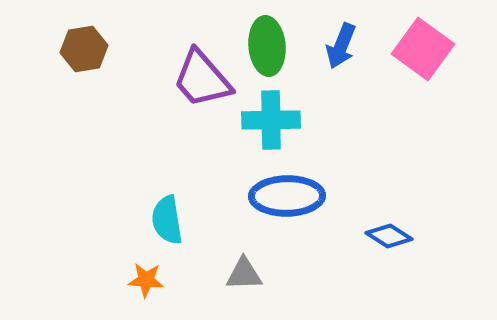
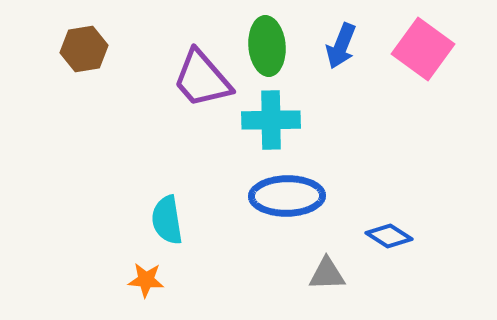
gray triangle: moved 83 px right
